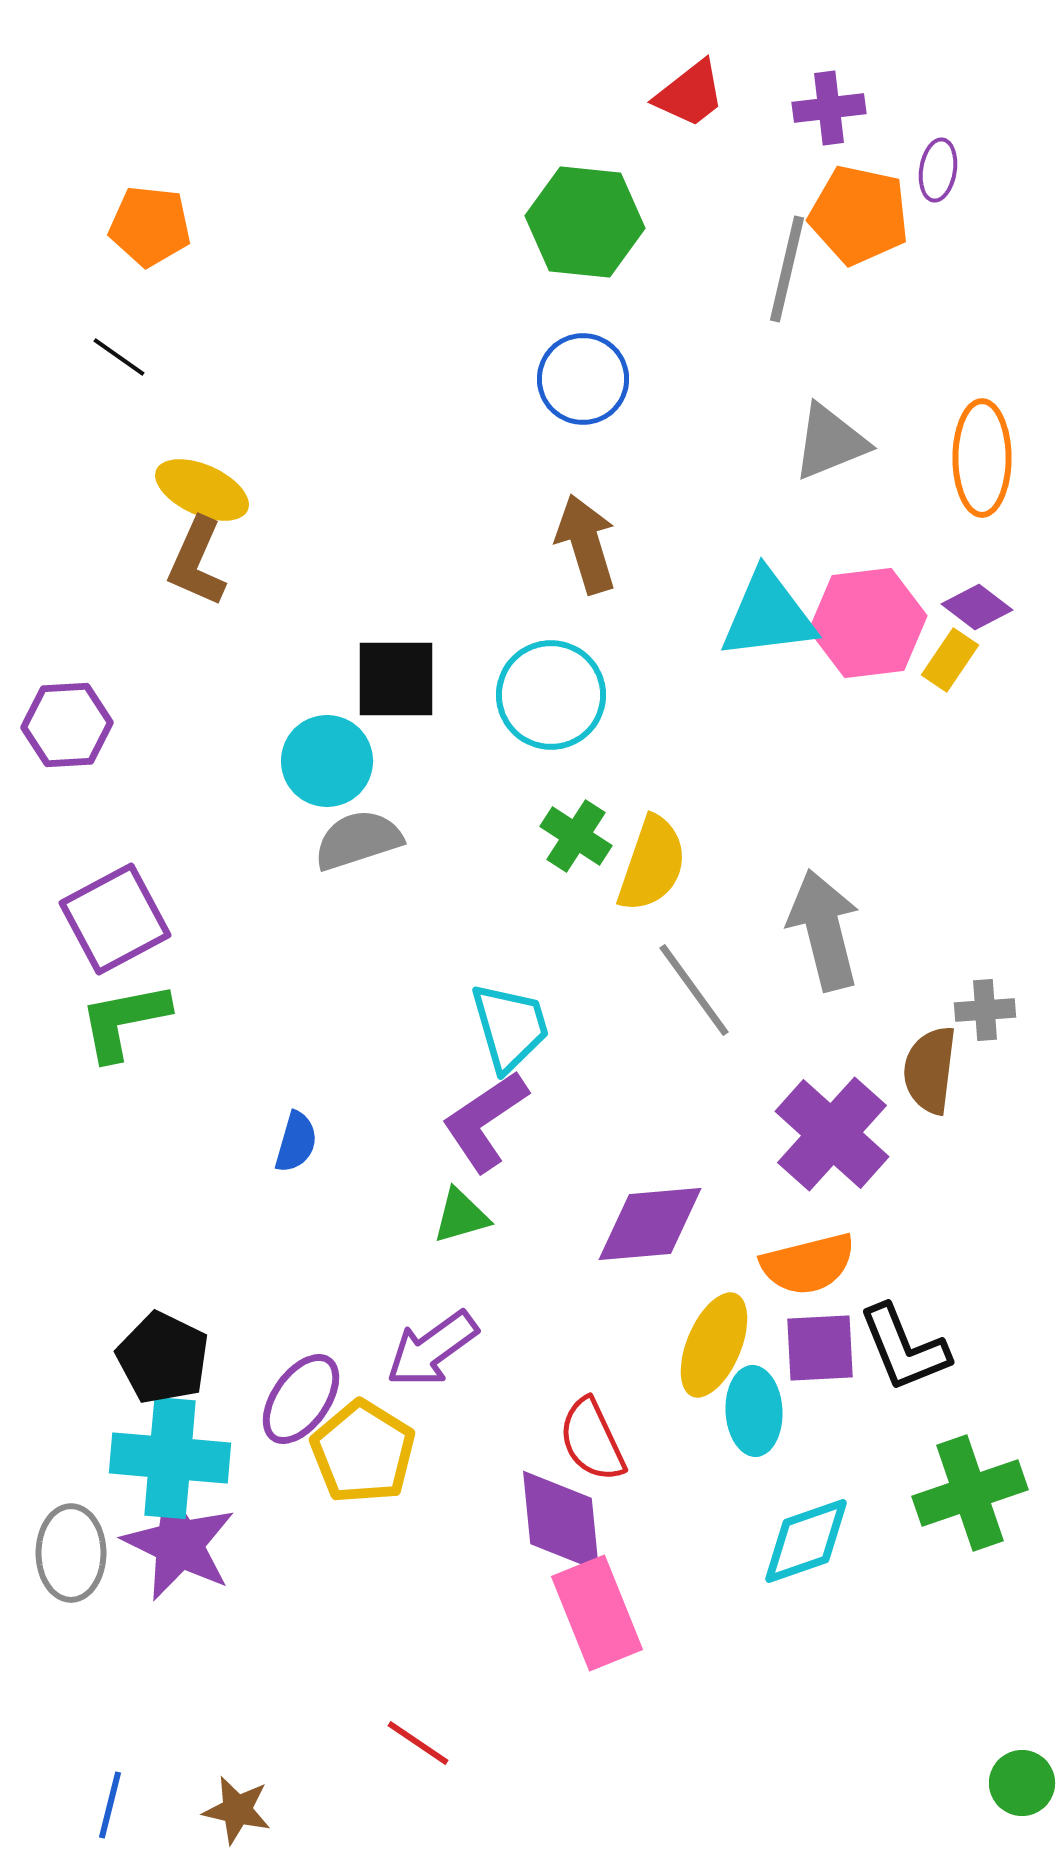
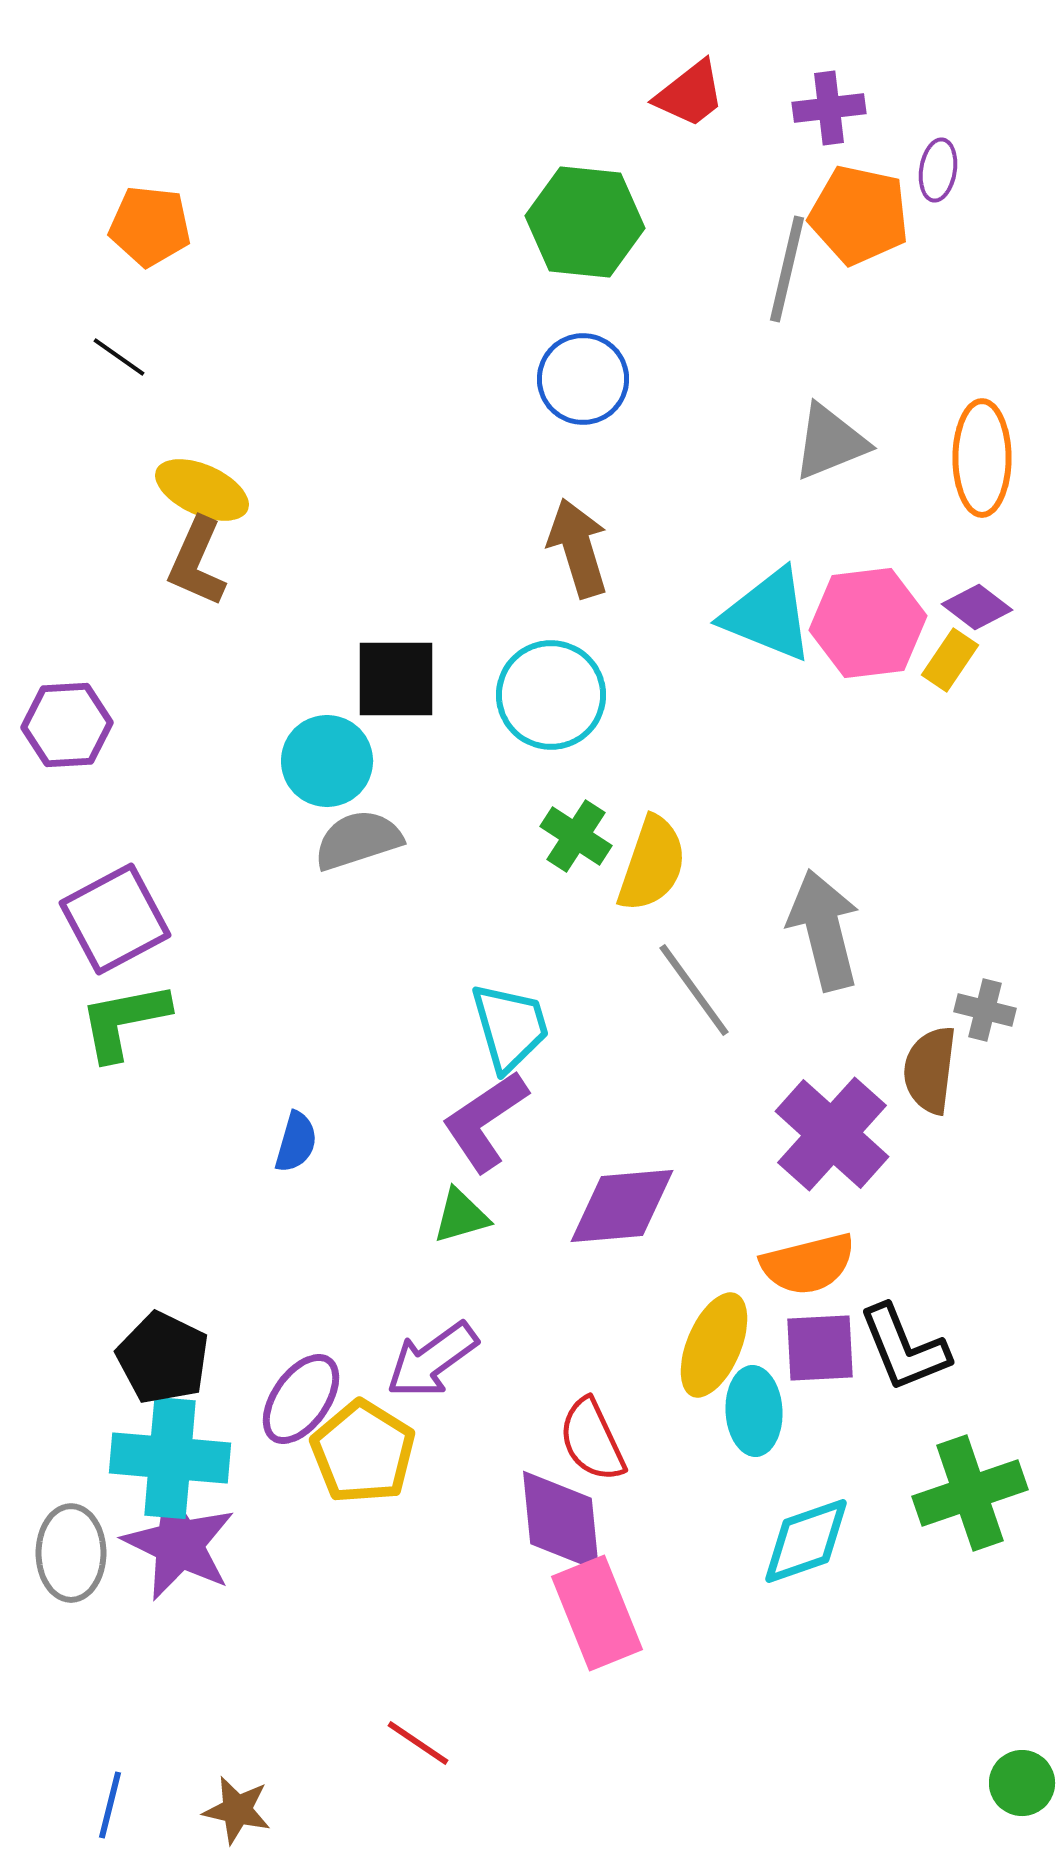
brown arrow at (586, 544): moved 8 px left, 4 px down
cyan triangle at (768, 615): rotated 29 degrees clockwise
gray cross at (985, 1010): rotated 18 degrees clockwise
purple diamond at (650, 1224): moved 28 px left, 18 px up
purple arrow at (432, 1349): moved 11 px down
